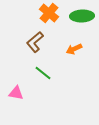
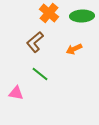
green line: moved 3 px left, 1 px down
